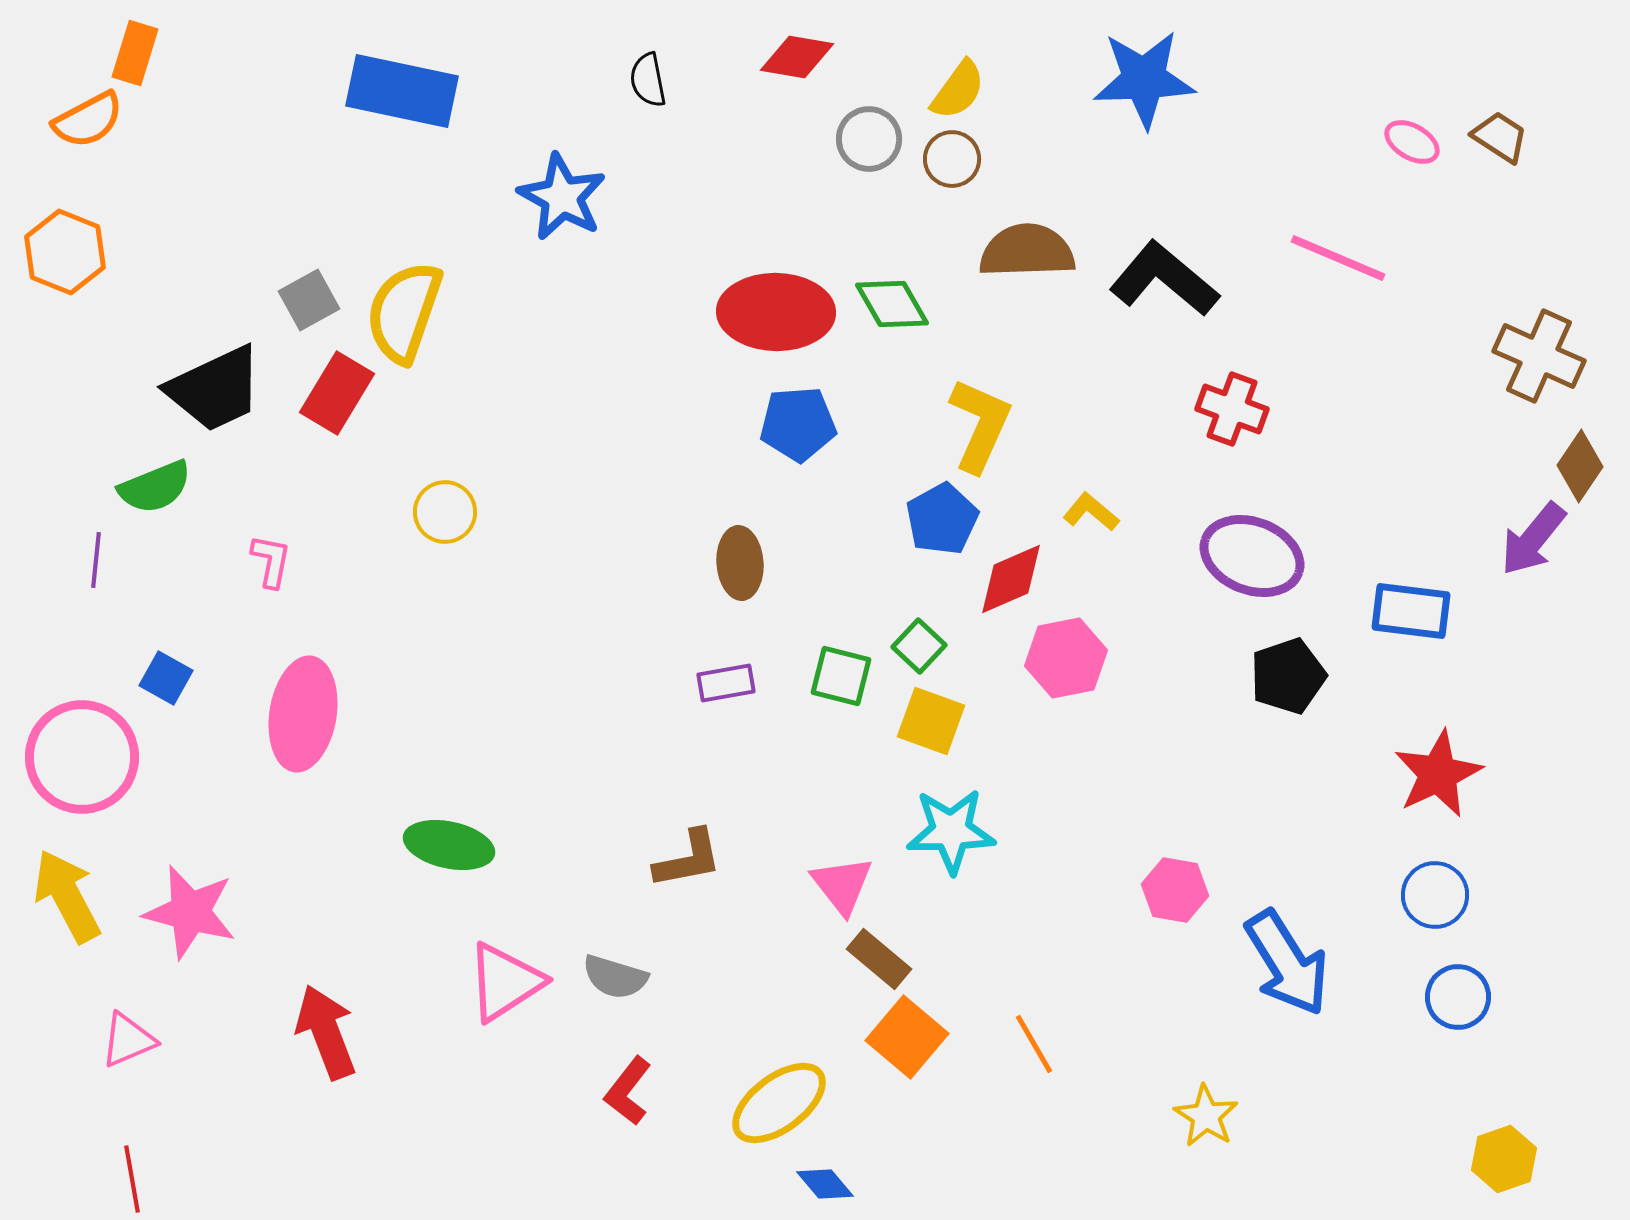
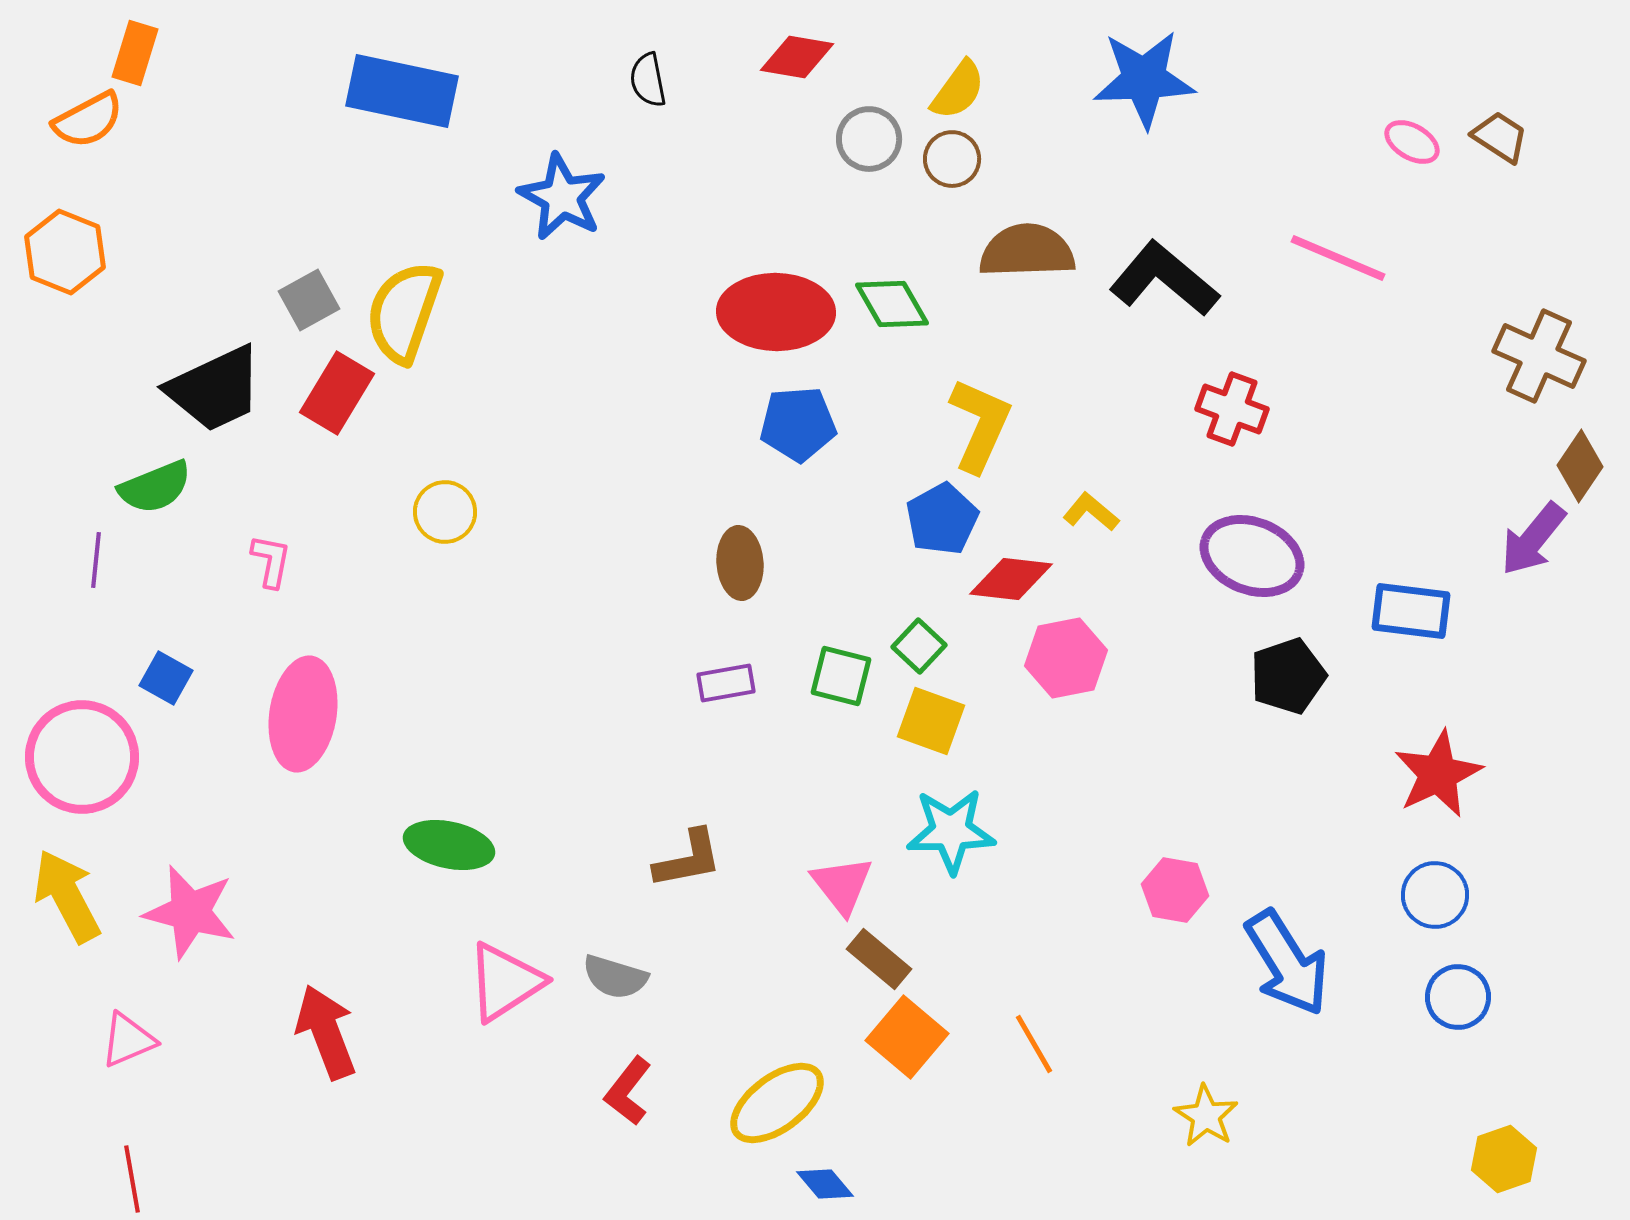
red diamond at (1011, 579): rotated 30 degrees clockwise
yellow ellipse at (779, 1103): moved 2 px left
